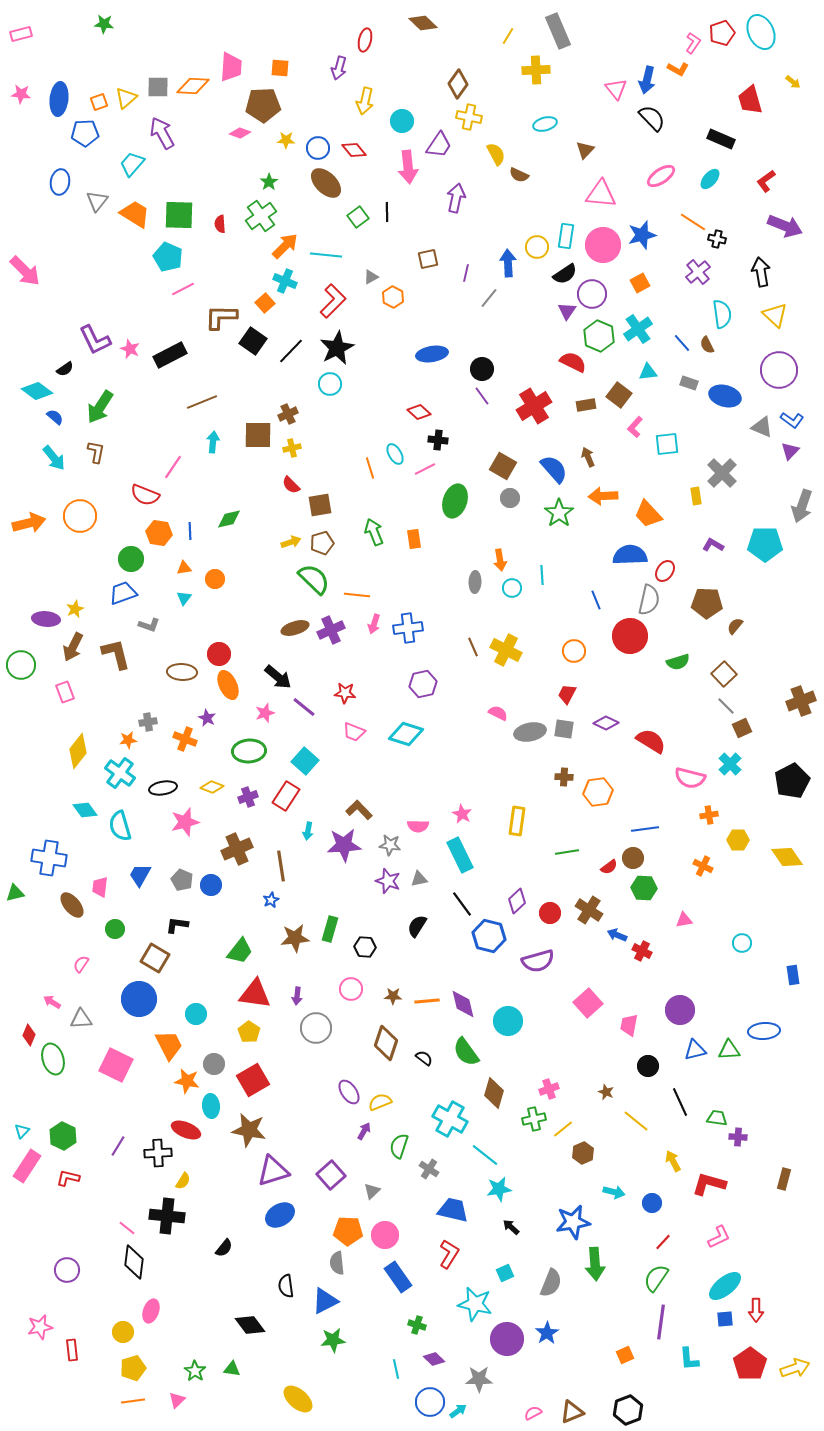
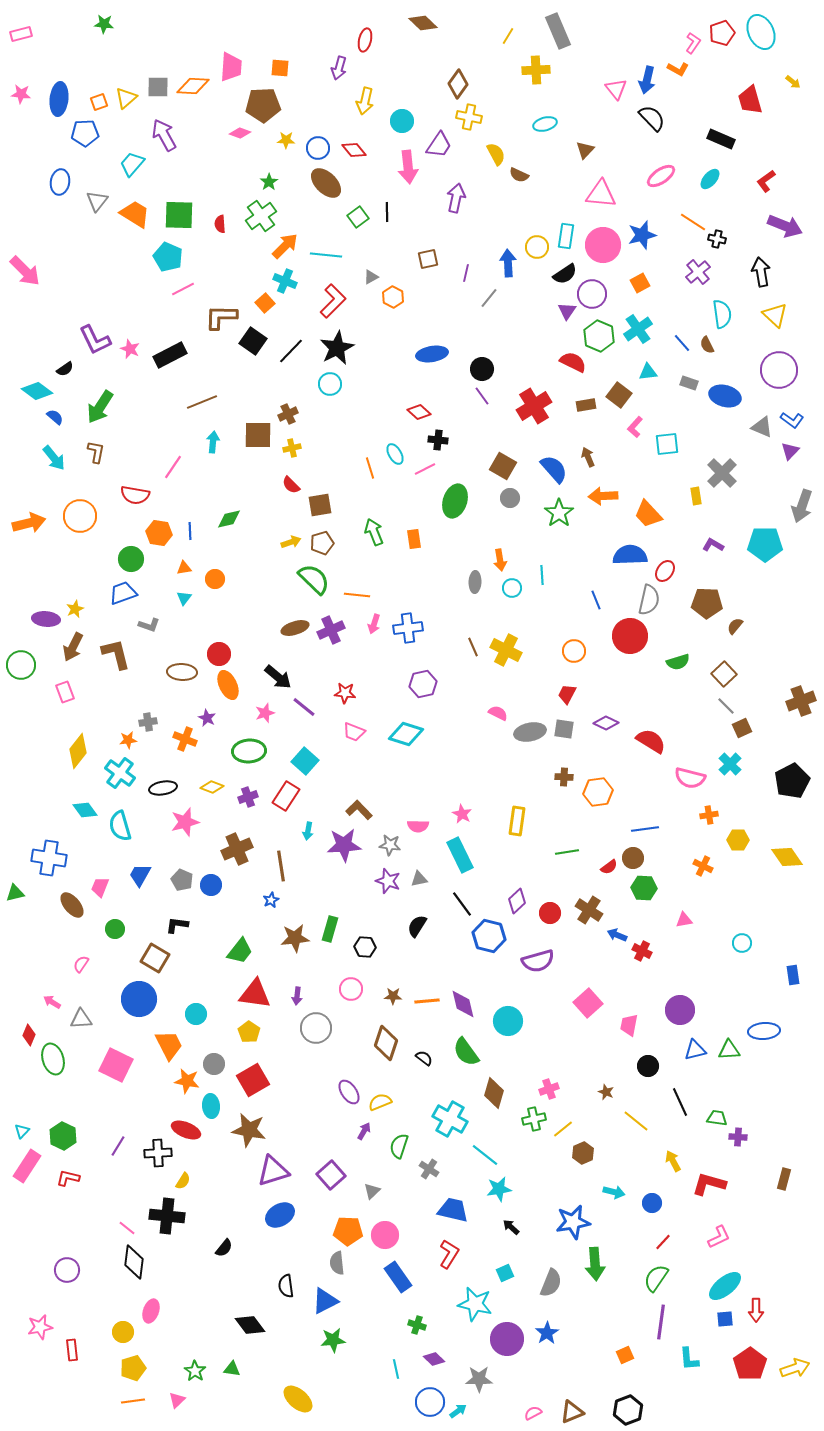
purple arrow at (162, 133): moved 2 px right, 2 px down
red semicircle at (145, 495): moved 10 px left; rotated 12 degrees counterclockwise
pink trapezoid at (100, 887): rotated 15 degrees clockwise
